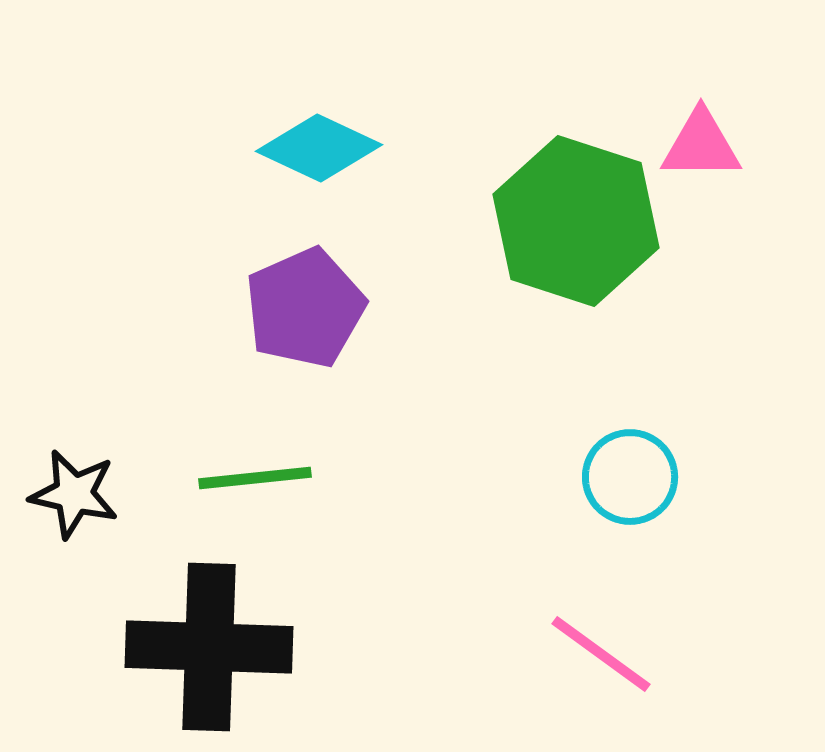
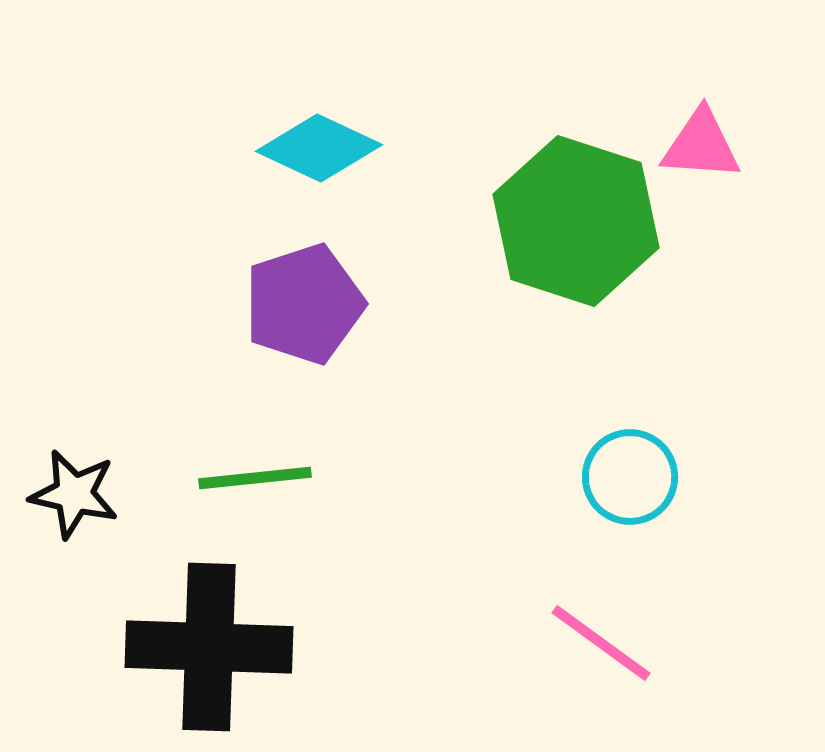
pink triangle: rotated 4 degrees clockwise
purple pentagon: moved 1 px left, 4 px up; rotated 6 degrees clockwise
pink line: moved 11 px up
